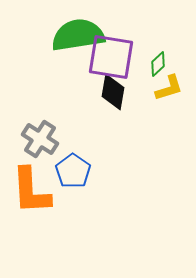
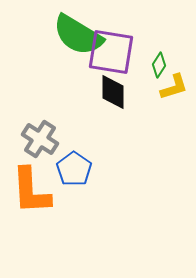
green semicircle: rotated 140 degrees counterclockwise
purple square: moved 5 px up
green diamond: moved 1 px right, 1 px down; rotated 15 degrees counterclockwise
yellow L-shape: moved 5 px right, 1 px up
black diamond: rotated 9 degrees counterclockwise
blue pentagon: moved 1 px right, 2 px up
